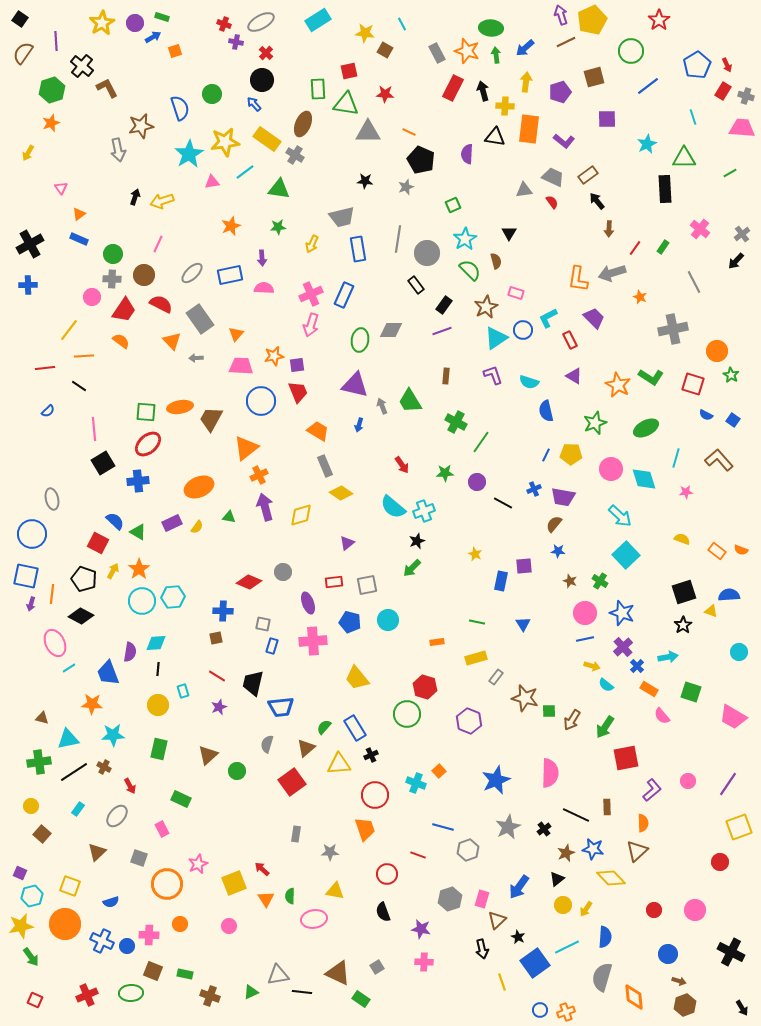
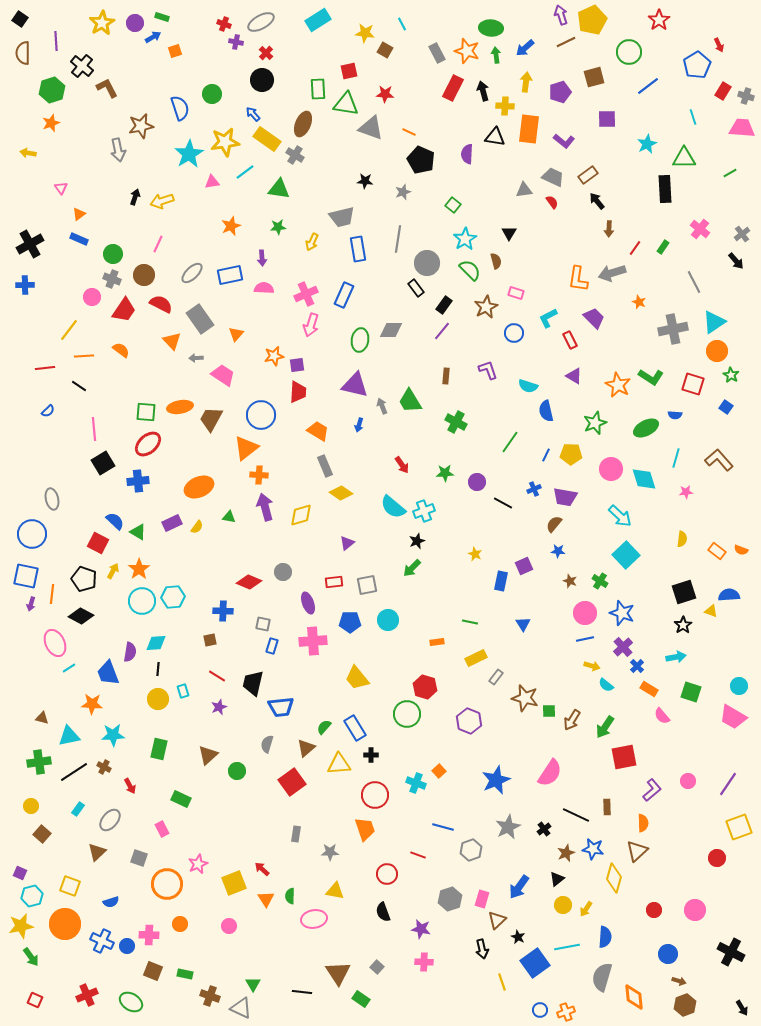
green circle at (631, 51): moved 2 px left, 1 px down
brown semicircle at (23, 53): rotated 35 degrees counterclockwise
red arrow at (727, 65): moved 8 px left, 20 px up
blue arrow at (254, 104): moved 1 px left, 10 px down
gray triangle at (368, 132): moved 3 px right, 4 px up; rotated 20 degrees clockwise
yellow arrow at (28, 153): rotated 70 degrees clockwise
gray star at (406, 187): moved 3 px left, 5 px down
green square at (453, 205): rotated 28 degrees counterclockwise
yellow arrow at (312, 244): moved 2 px up
gray circle at (427, 253): moved 10 px down
black arrow at (736, 261): rotated 84 degrees counterclockwise
gray cross at (112, 279): rotated 18 degrees clockwise
blue cross at (28, 285): moved 3 px left
black rectangle at (416, 285): moved 3 px down
pink cross at (311, 294): moved 5 px left
orange star at (640, 297): moved 1 px left, 5 px down
blue circle at (523, 330): moved 9 px left, 3 px down
purple line at (442, 331): rotated 30 degrees counterclockwise
cyan triangle at (496, 338): moved 218 px right, 16 px up
orange semicircle at (121, 341): moved 9 px down
pink trapezoid at (241, 366): moved 18 px left, 9 px down; rotated 30 degrees clockwise
purple L-shape at (493, 375): moved 5 px left, 5 px up
cyan semicircle at (529, 382): moved 1 px left, 4 px down
red trapezoid at (298, 392): rotated 25 degrees clockwise
blue circle at (261, 401): moved 14 px down
blue semicircle at (706, 415): moved 31 px left; rotated 24 degrees counterclockwise
blue square at (733, 420): moved 7 px left, 13 px up
green line at (481, 442): moved 29 px right
orange cross at (259, 475): rotated 30 degrees clockwise
purple trapezoid at (563, 497): moved 2 px right
yellow semicircle at (682, 539): rotated 77 degrees clockwise
purple square at (524, 566): rotated 18 degrees counterclockwise
blue pentagon at (350, 622): rotated 15 degrees counterclockwise
green line at (477, 622): moved 7 px left
brown square at (216, 638): moved 6 px left, 2 px down
cyan circle at (739, 652): moved 34 px down
cyan arrow at (668, 657): moved 8 px right
yellow rectangle at (476, 658): rotated 10 degrees counterclockwise
yellow circle at (158, 705): moved 6 px up
cyan triangle at (68, 739): moved 1 px right, 3 px up
black cross at (371, 755): rotated 24 degrees clockwise
red square at (626, 758): moved 2 px left, 1 px up
pink semicircle at (550, 773): rotated 32 degrees clockwise
gray ellipse at (117, 816): moved 7 px left, 4 px down
gray hexagon at (468, 850): moved 3 px right
red circle at (720, 862): moved 3 px left, 4 px up
yellow diamond at (611, 878): moved 3 px right; rotated 60 degrees clockwise
cyan line at (567, 947): rotated 15 degrees clockwise
gray square at (377, 967): rotated 16 degrees counterclockwise
brown triangle at (338, 973): rotated 32 degrees clockwise
gray triangle at (278, 975): moved 37 px left, 33 px down; rotated 35 degrees clockwise
green triangle at (251, 992): moved 2 px right, 8 px up; rotated 35 degrees counterclockwise
green ellipse at (131, 993): moved 9 px down; rotated 35 degrees clockwise
